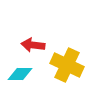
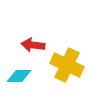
cyan diamond: moved 1 px left, 2 px down
